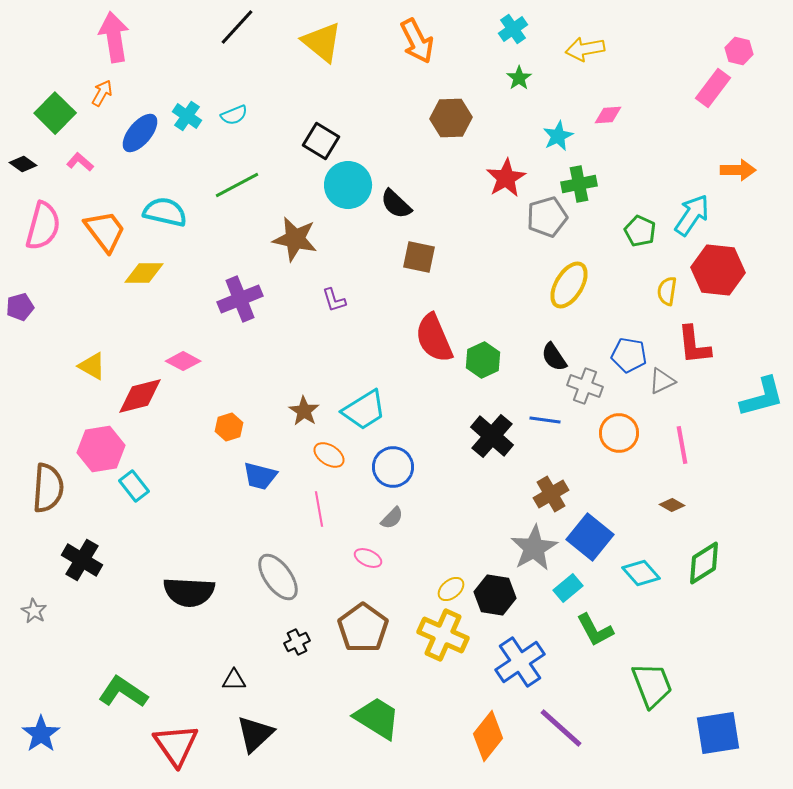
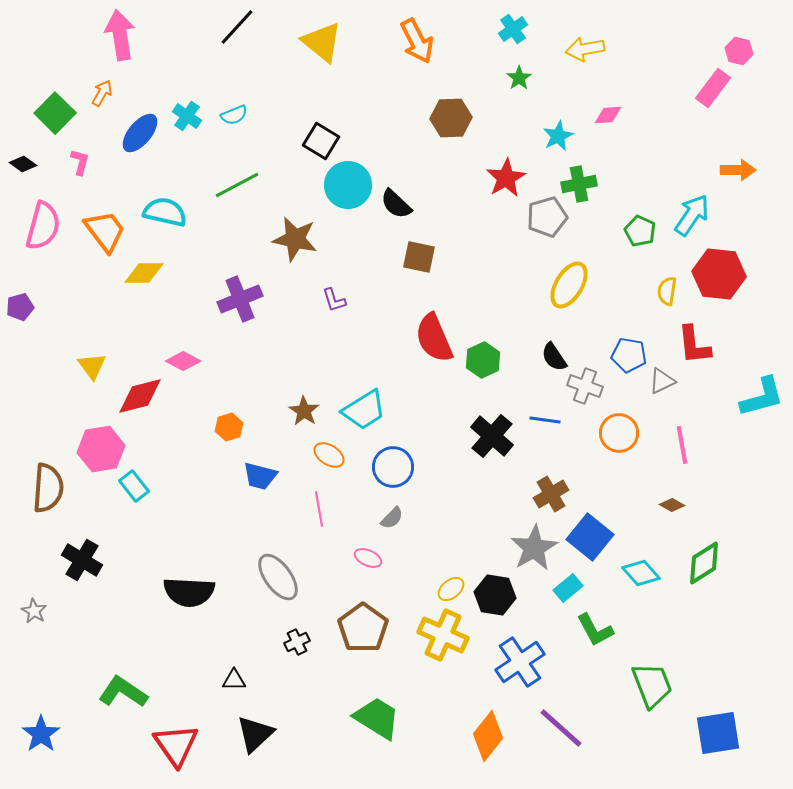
pink arrow at (114, 37): moved 6 px right, 2 px up
pink L-shape at (80, 162): rotated 64 degrees clockwise
red hexagon at (718, 270): moved 1 px right, 4 px down
yellow triangle at (92, 366): rotated 24 degrees clockwise
